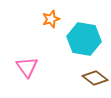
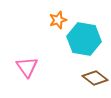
orange star: moved 7 px right, 1 px down
